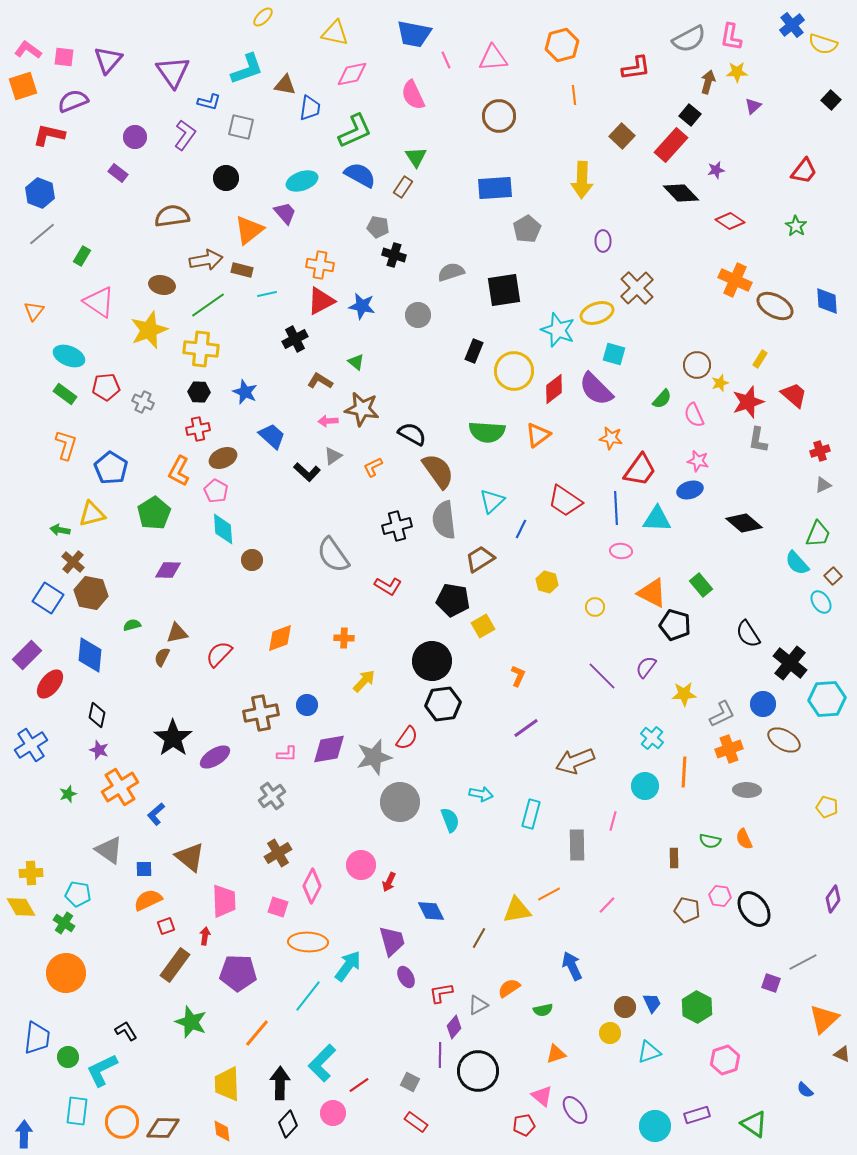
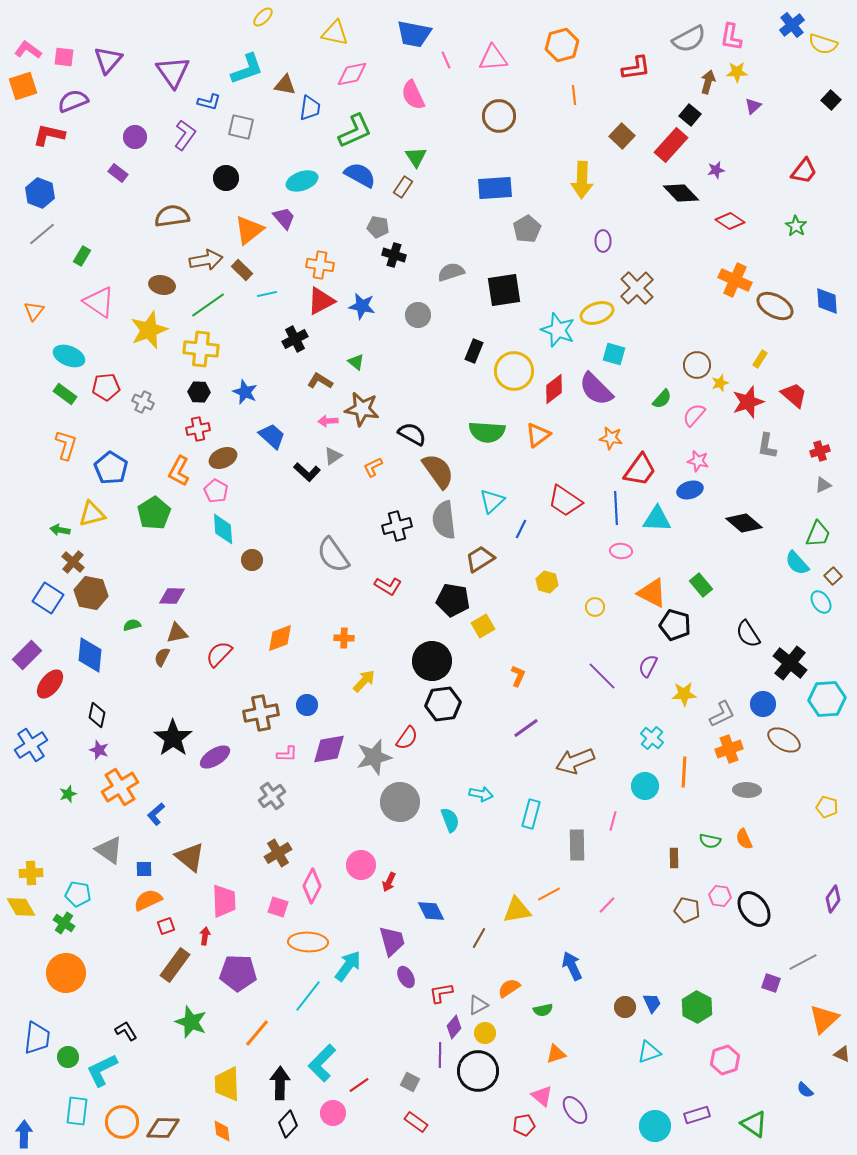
purple trapezoid at (285, 213): moved 1 px left, 5 px down
brown rectangle at (242, 270): rotated 30 degrees clockwise
pink semicircle at (694, 415): rotated 65 degrees clockwise
gray L-shape at (758, 440): moved 9 px right, 6 px down
purple diamond at (168, 570): moved 4 px right, 26 px down
purple semicircle at (646, 667): moved 2 px right, 1 px up; rotated 10 degrees counterclockwise
yellow circle at (610, 1033): moved 125 px left
